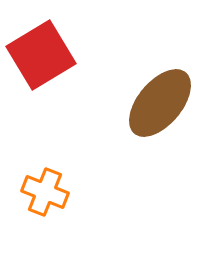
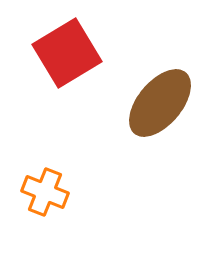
red square: moved 26 px right, 2 px up
